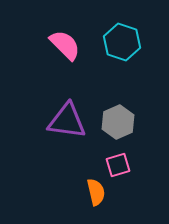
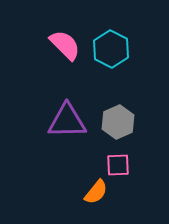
cyan hexagon: moved 11 px left, 7 px down; rotated 9 degrees clockwise
purple triangle: rotated 9 degrees counterclockwise
pink square: rotated 15 degrees clockwise
orange semicircle: rotated 52 degrees clockwise
